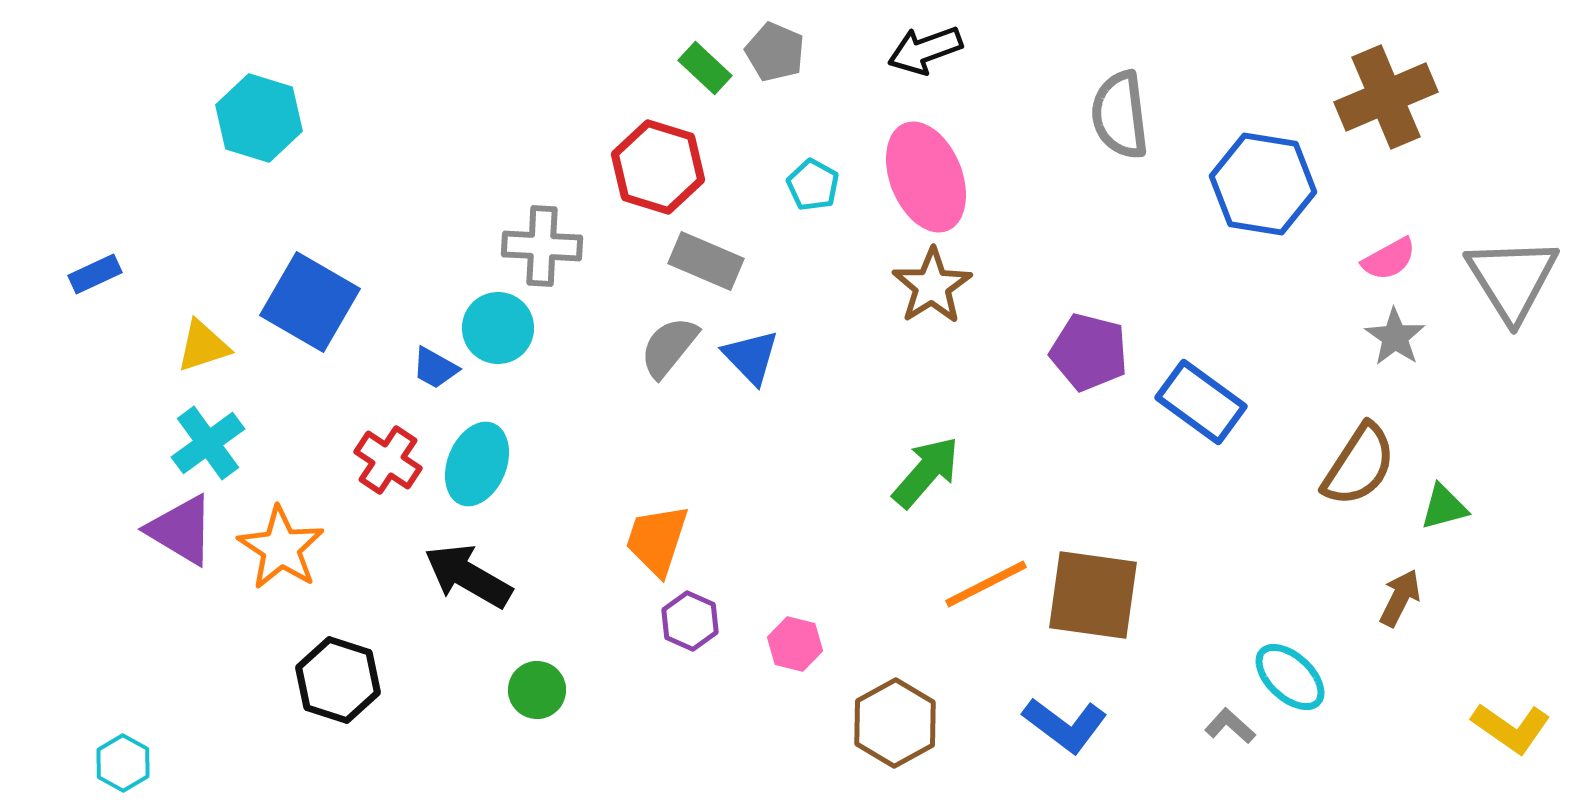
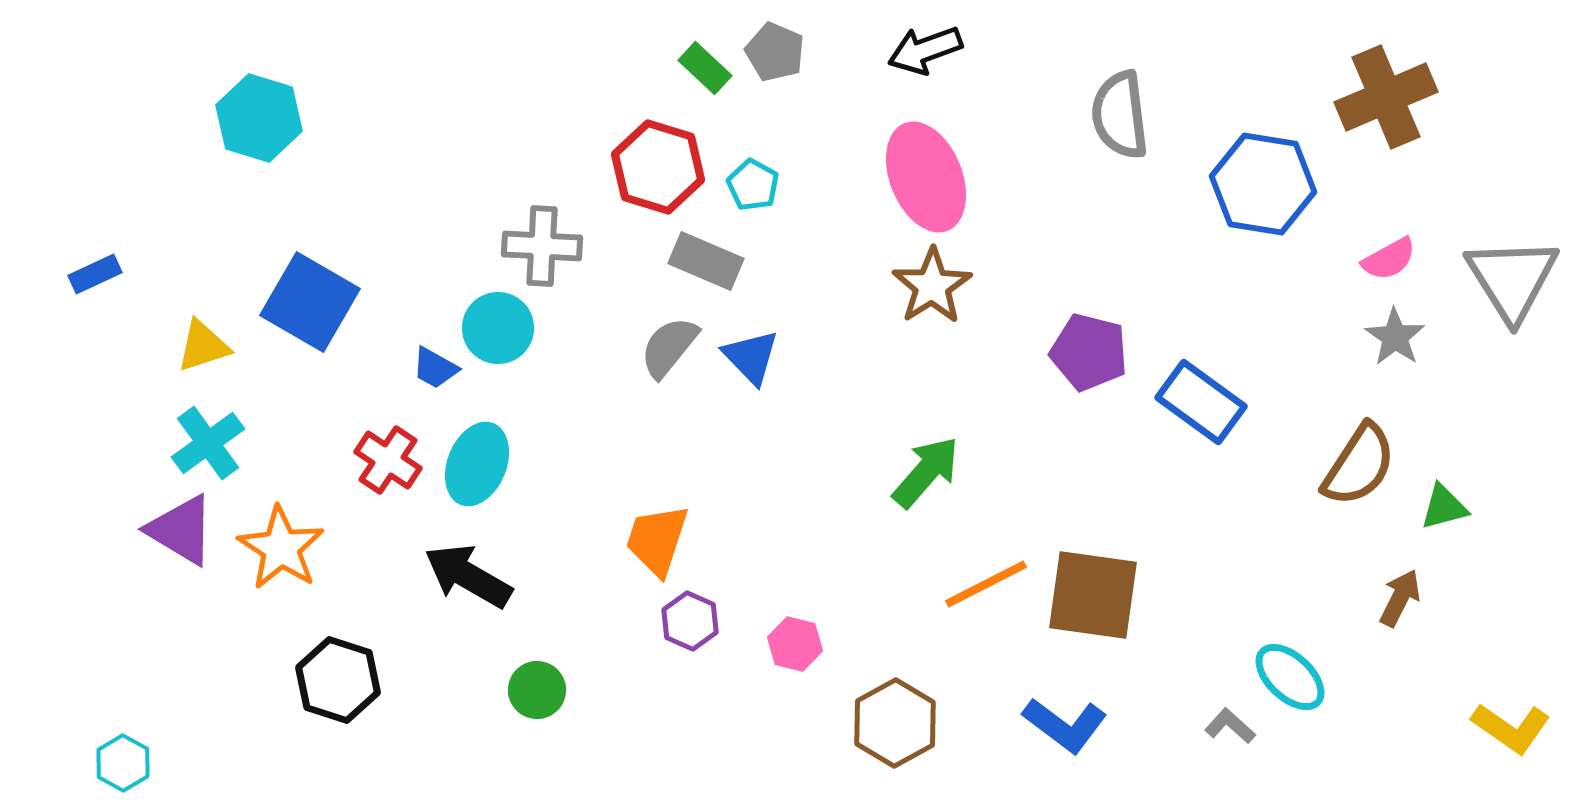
cyan pentagon at (813, 185): moved 60 px left
